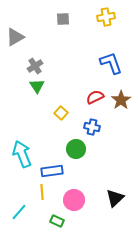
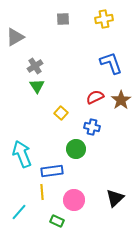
yellow cross: moved 2 px left, 2 px down
